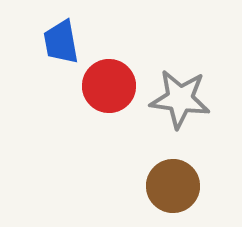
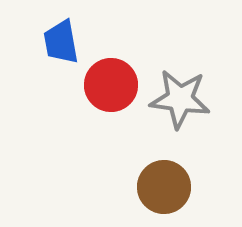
red circle: moved 2 px right, 1 px up
brown circle: moved 9 px left, 1 px down
